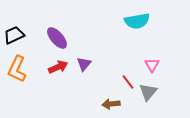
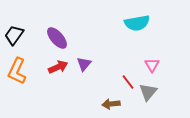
cyan semicircle: moved 2 px down
black trapezoid: rotated 30 degrees counterclockwise
orange L-shape: moved 2 px down
